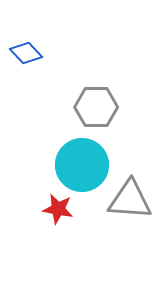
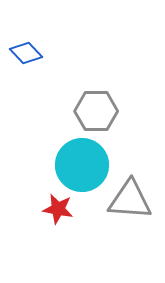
gray hexagon: moved 4 px down
